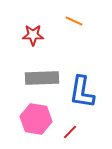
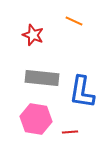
red star: rotated 20 degrees clockwise
gray rectangle: rotated 8 degrees clockwise
red line: rotated 42 degrees clockwise
